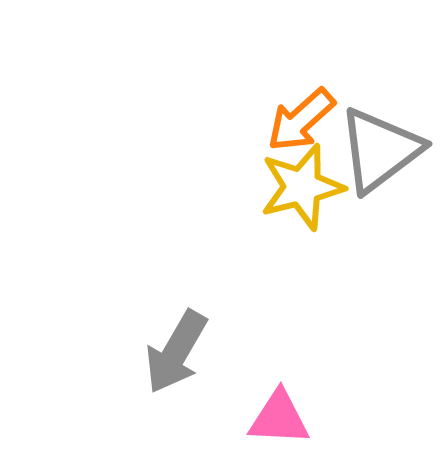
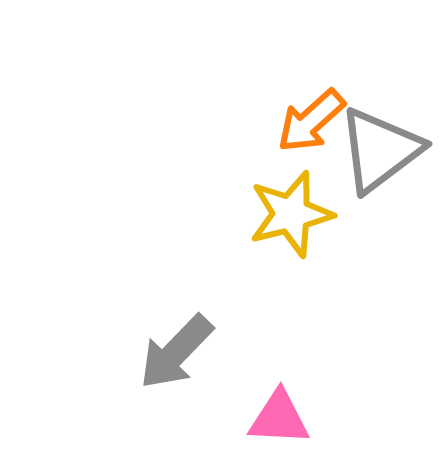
orange arrow: moved 10 px right, 1 px down
yellow star: moved 11 px left, 27 px down
gray arrow: rotated 14 degrees clockwise
